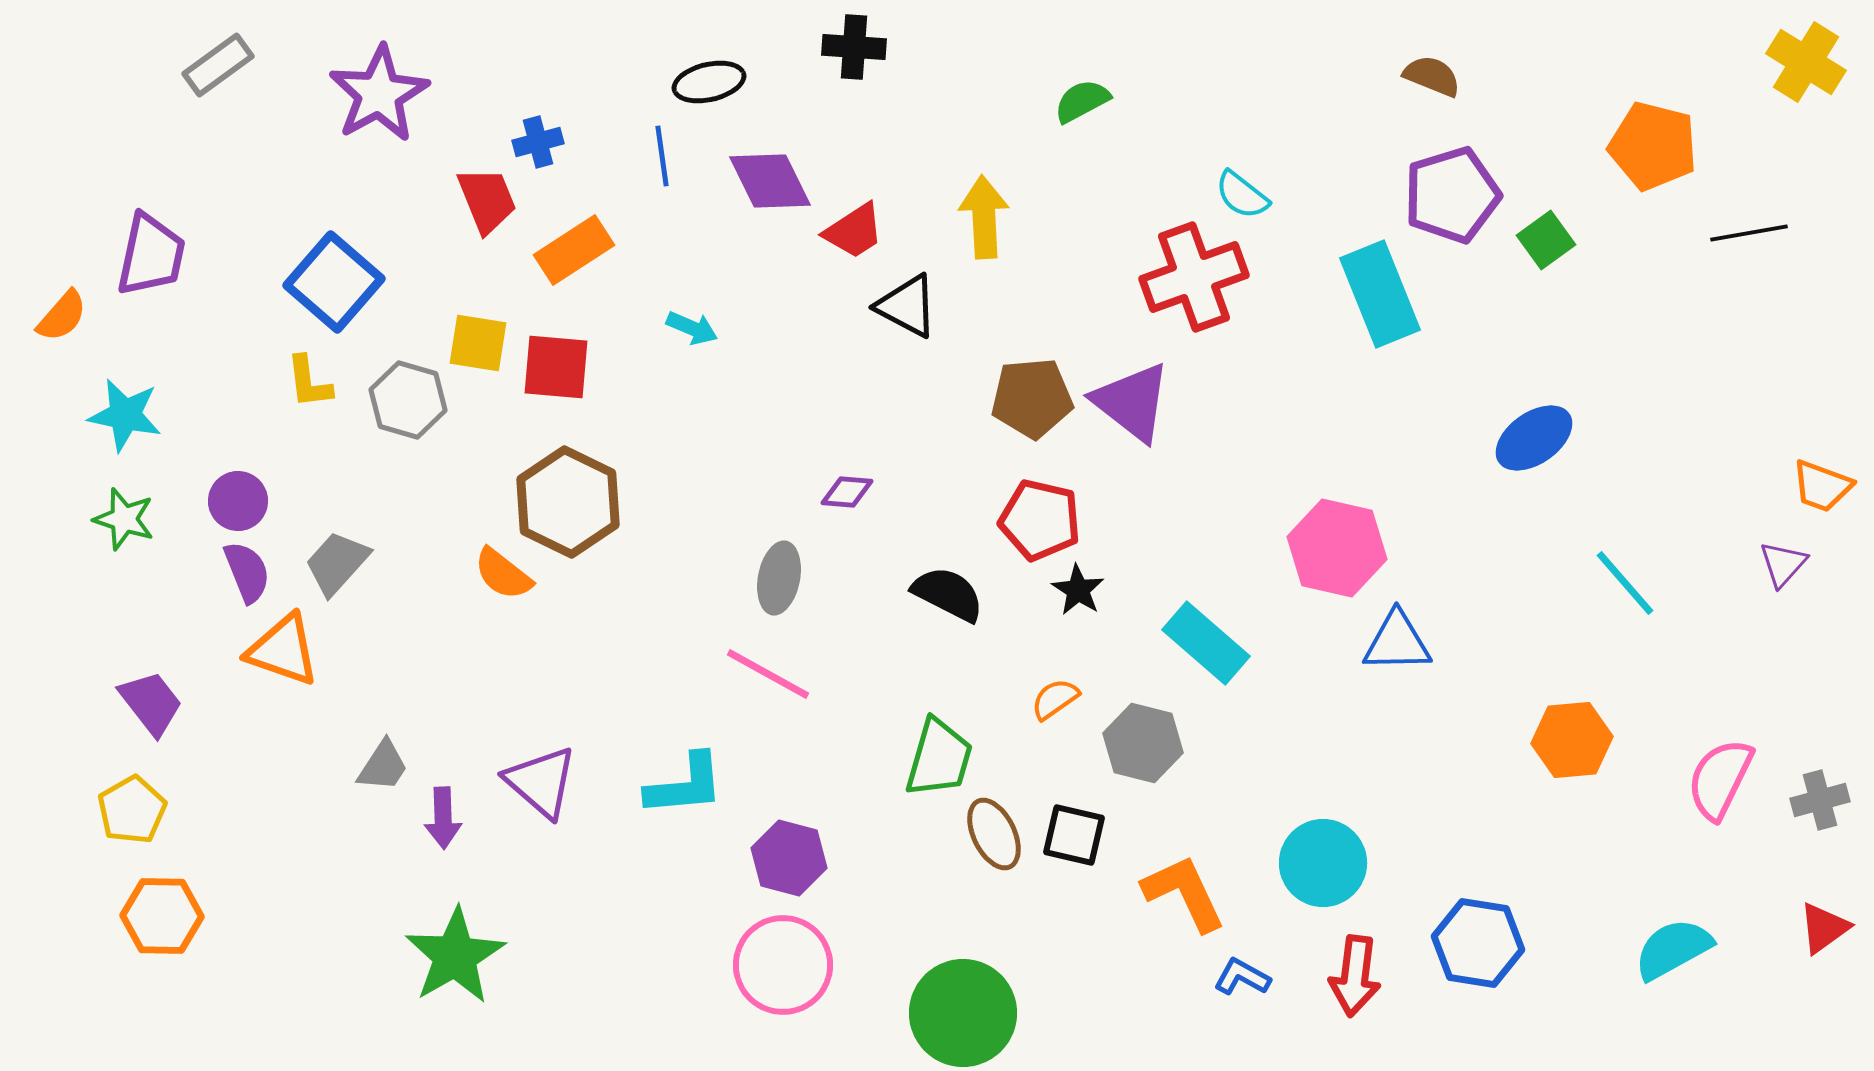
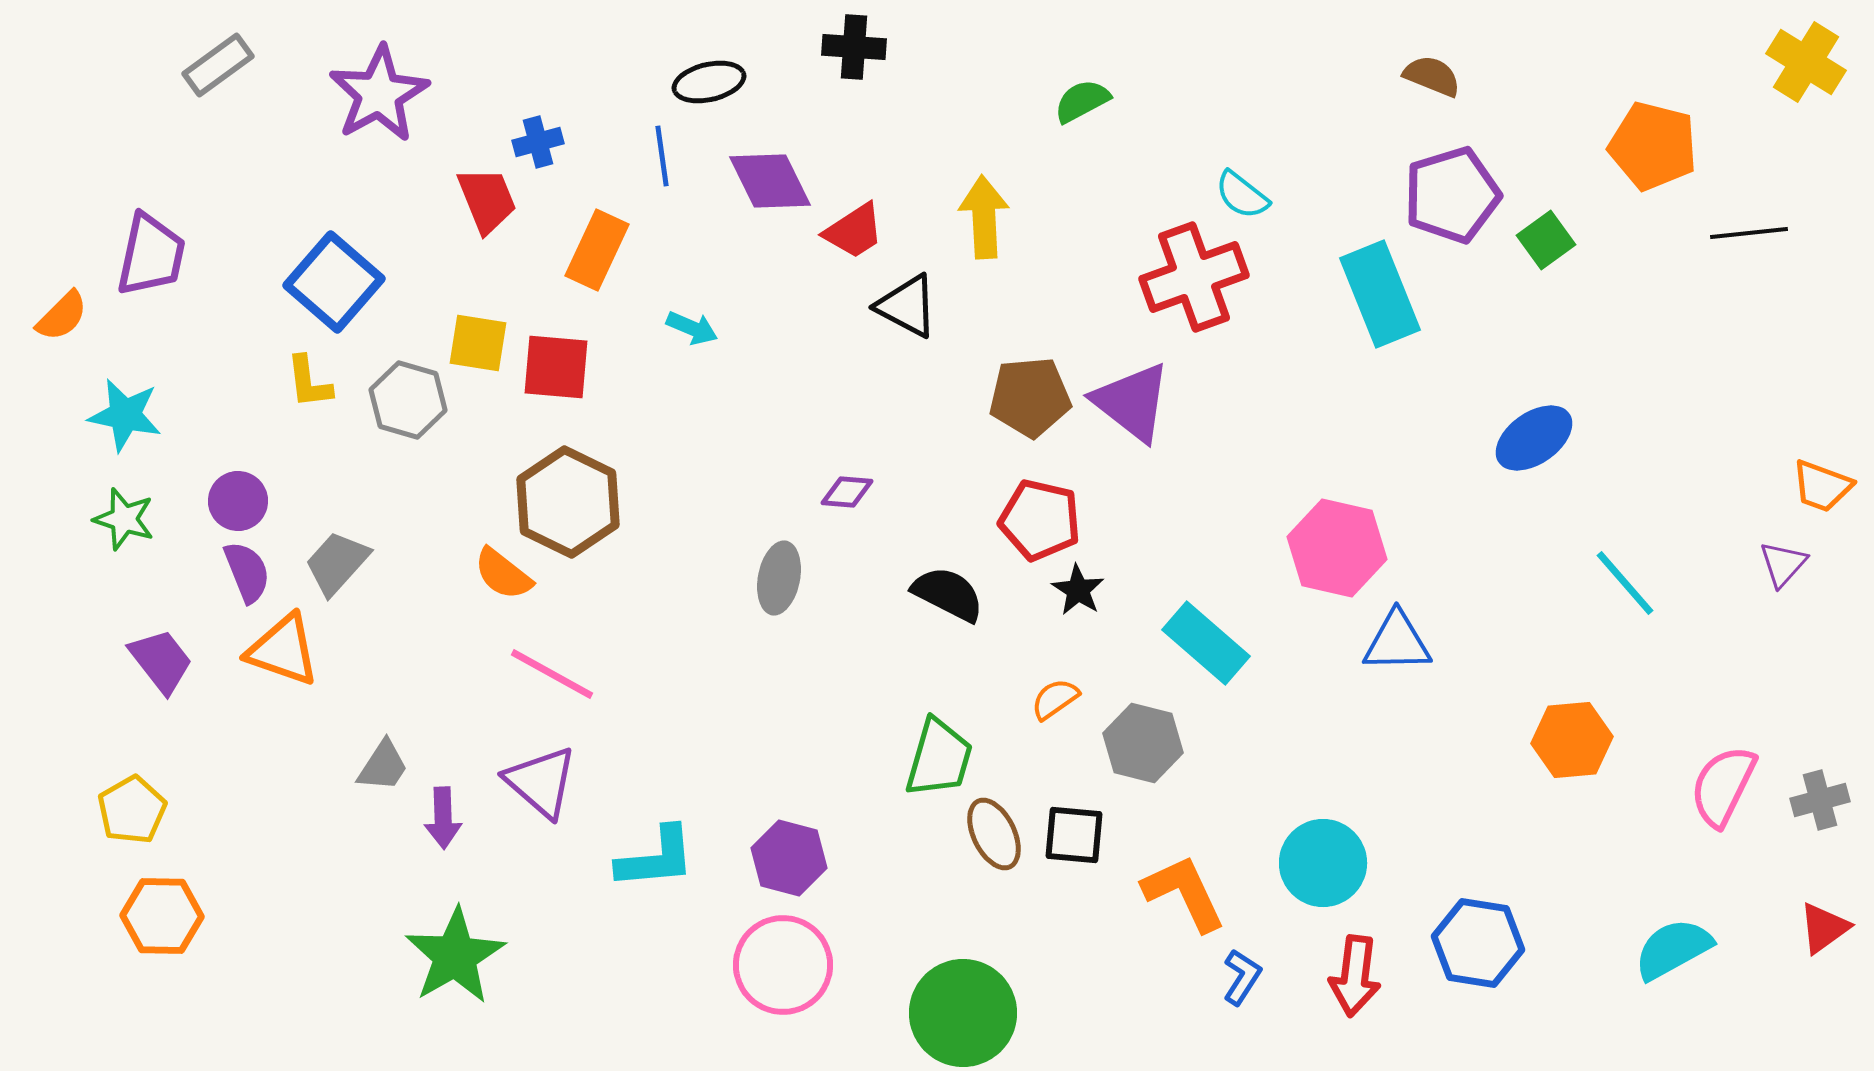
black line at (1749, 233): rotated 4 degrees clockwise
orange rectangle at (574, 250): moved 23 px right; rotated 32 degrees counterclockwise
orange semicircle at (62, 316): rotated 4 degrees clockwise
brown pentagon at (1032, 398): moved 2 px left, 1 px up
pink line at (768, 674): moved 216 px left
purple trapezoid at (151, 703): moved 10 px right, 42 px up
pink semicircle at (1720, 779): moved 3 px right, 7 px down
cyan L-shape at (685, 785): moved 29 px left, 73 px down
black square at (1074, 835): rotated 8 degrees counterclockwise
blue L-shape at (1242, 977): rotated 94 degrees clockwise
